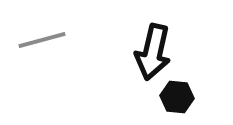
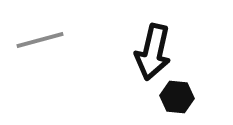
gray line: moved 2 px left
